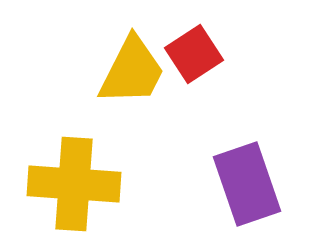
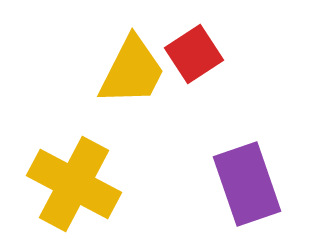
yellow cross: rotated 24 degrees clockwise
